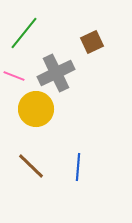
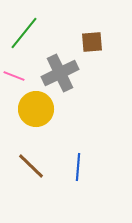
brown square: rotated 20 degrees clockwise
gray cross: moved 4 px right
